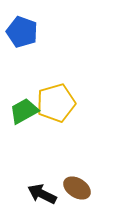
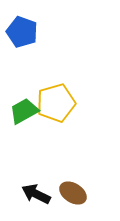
brown ellipse: moved 4 px left, 5 px down
black arrow: moved 6 px left
